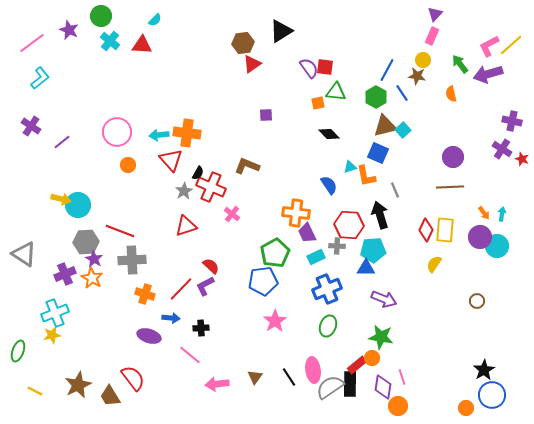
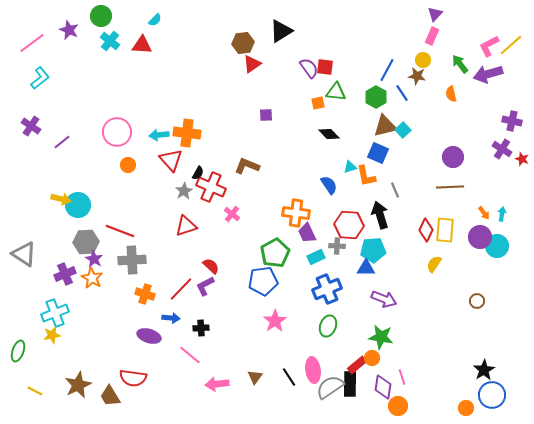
red semicircle at (133, 378): rotated 136 degrees clockwise
